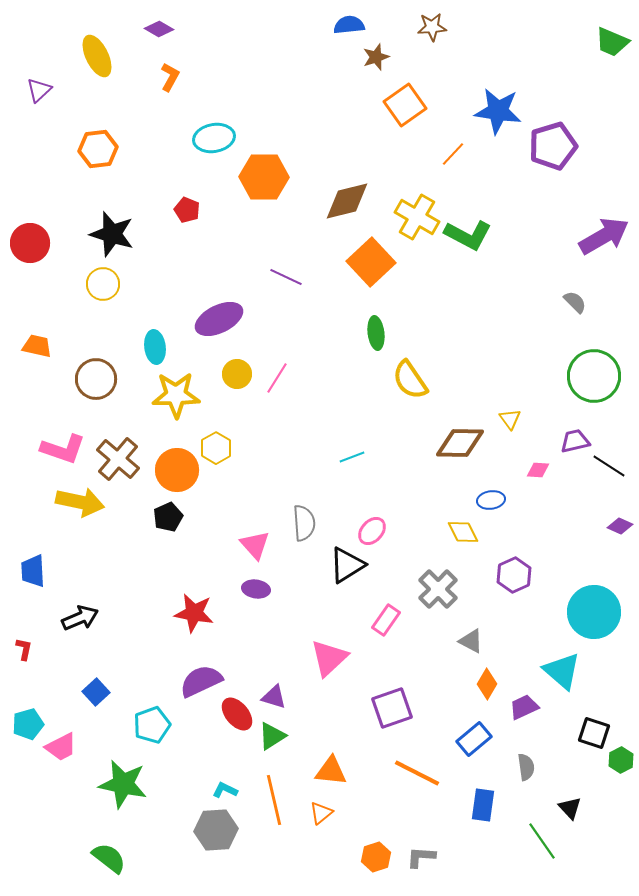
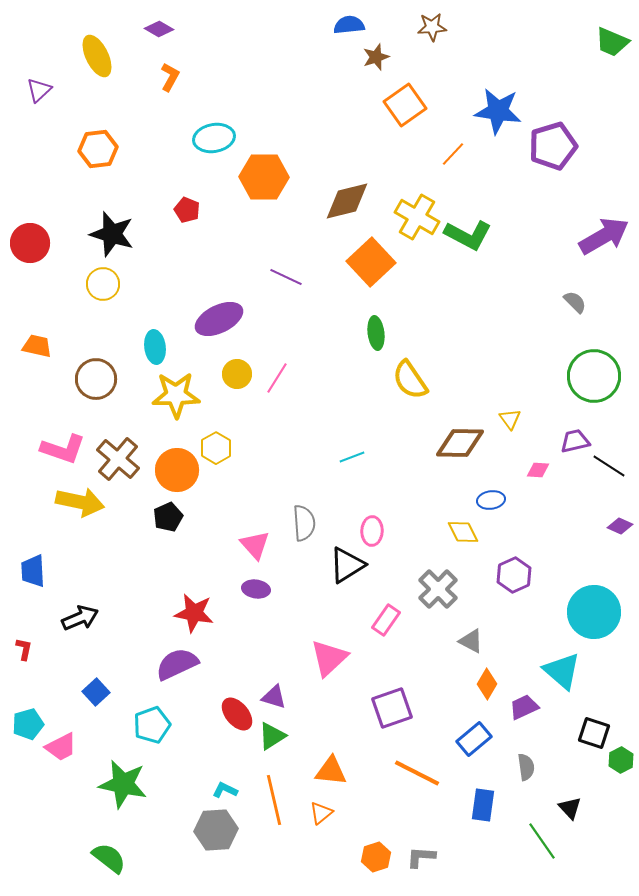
pink ellipse at (372, 531): rotated 40 degrees counterclockwise
purple semicircle at (201, 681): moved 24 px left, 17 px up
